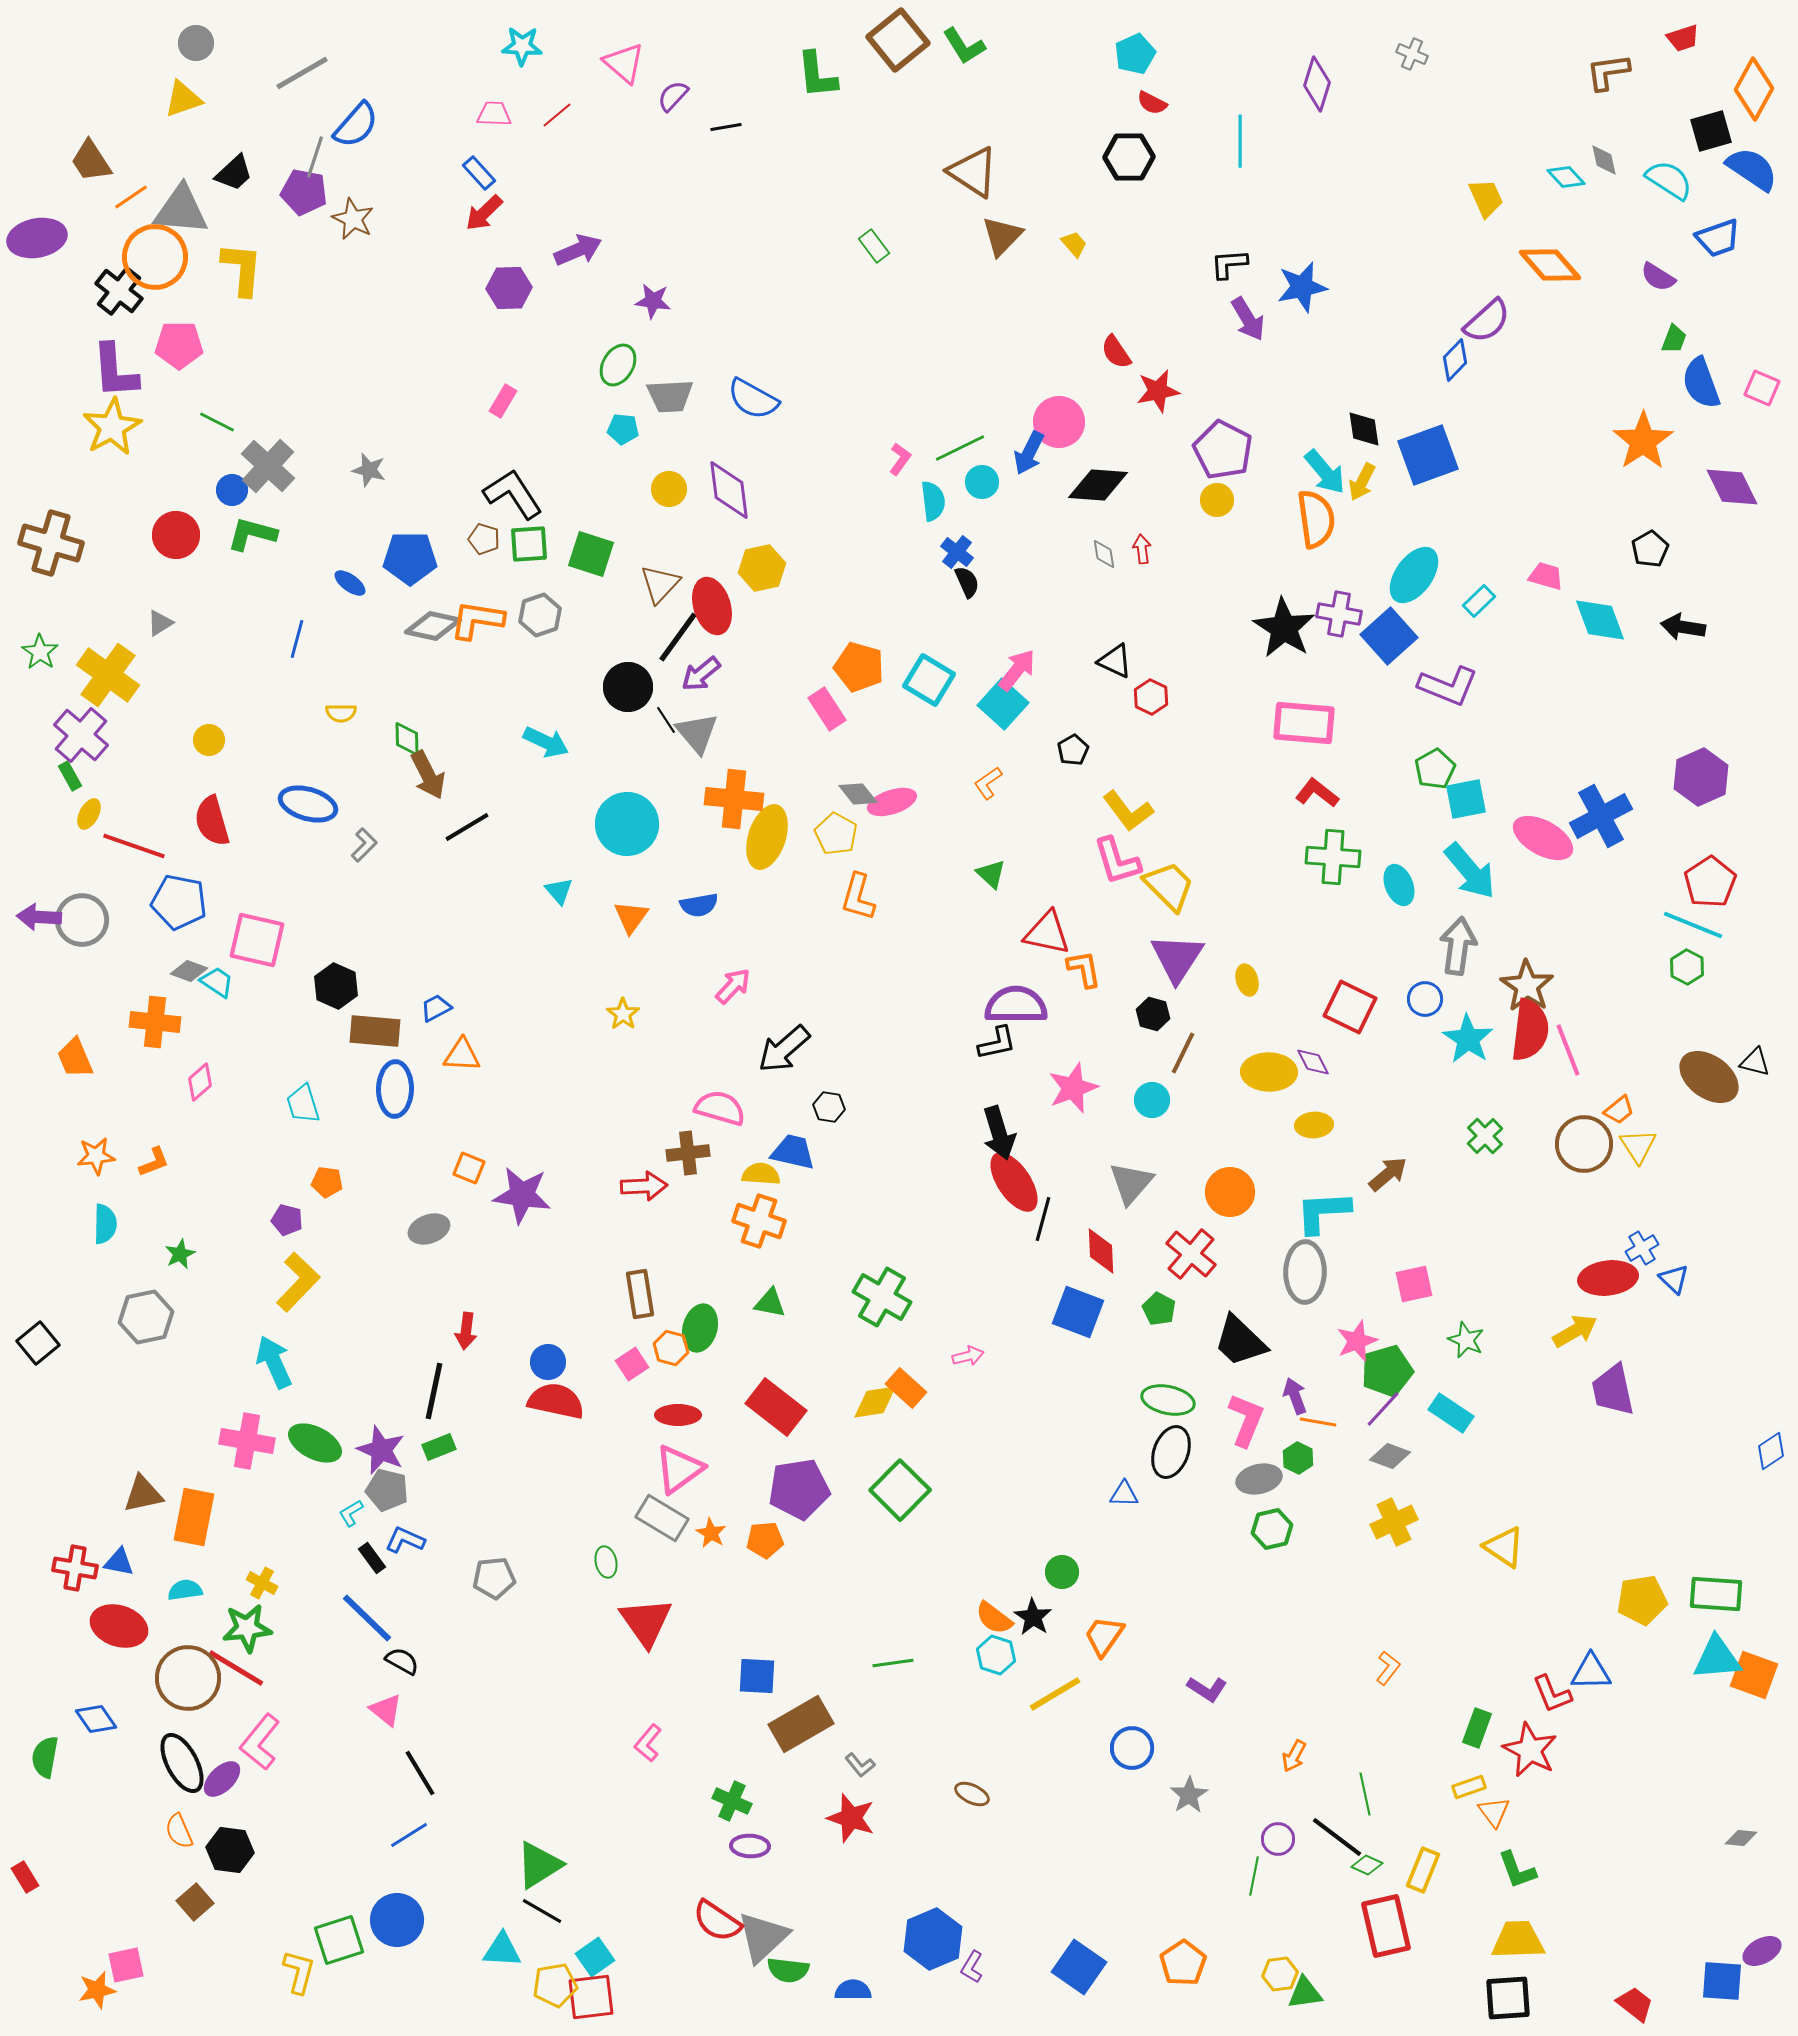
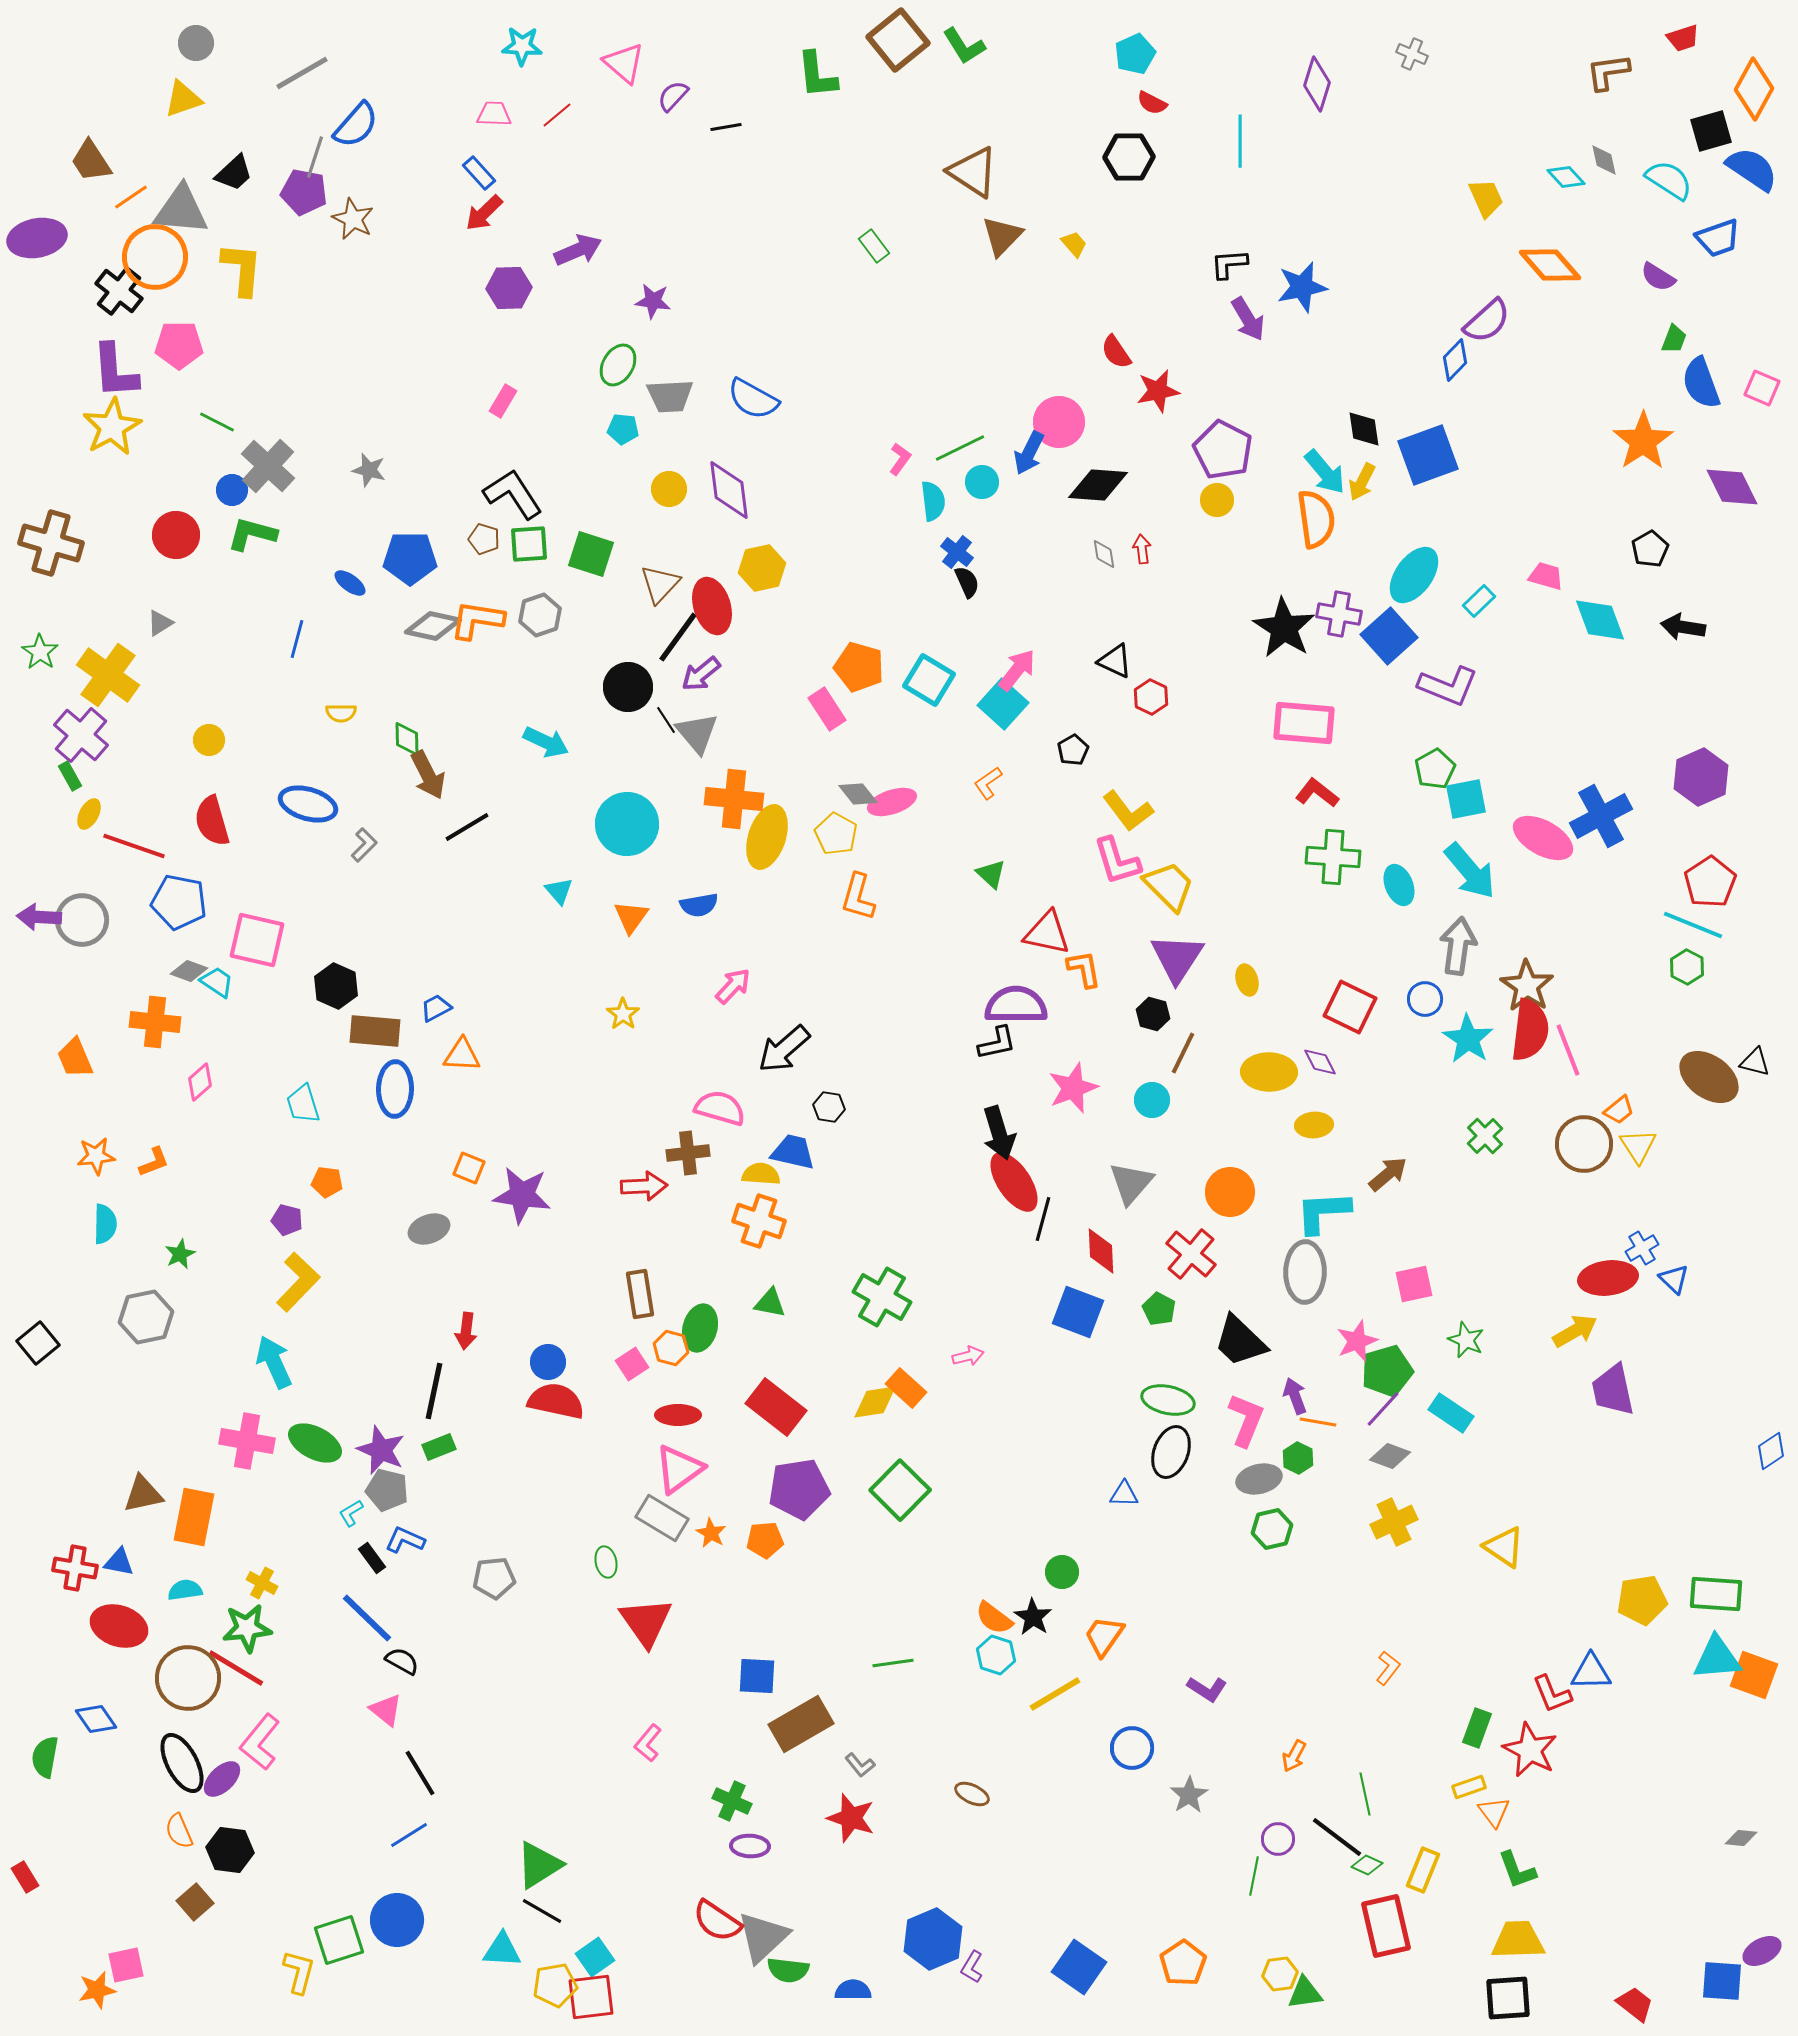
purple diamond at (1313, 1062): moved 7 px right
